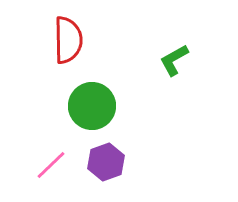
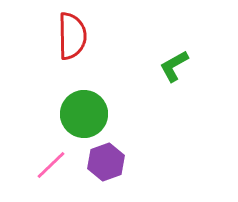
red semicircle: moved 4 px right, 4 px up
green L-shape: moved 6 px down
green circle: moved 8 px left, 8 px down
